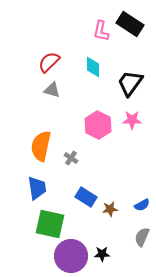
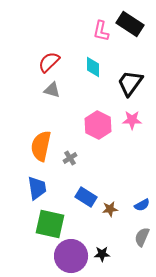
gray cross: moved 1 px left; rotated 24 degrees clockwise
